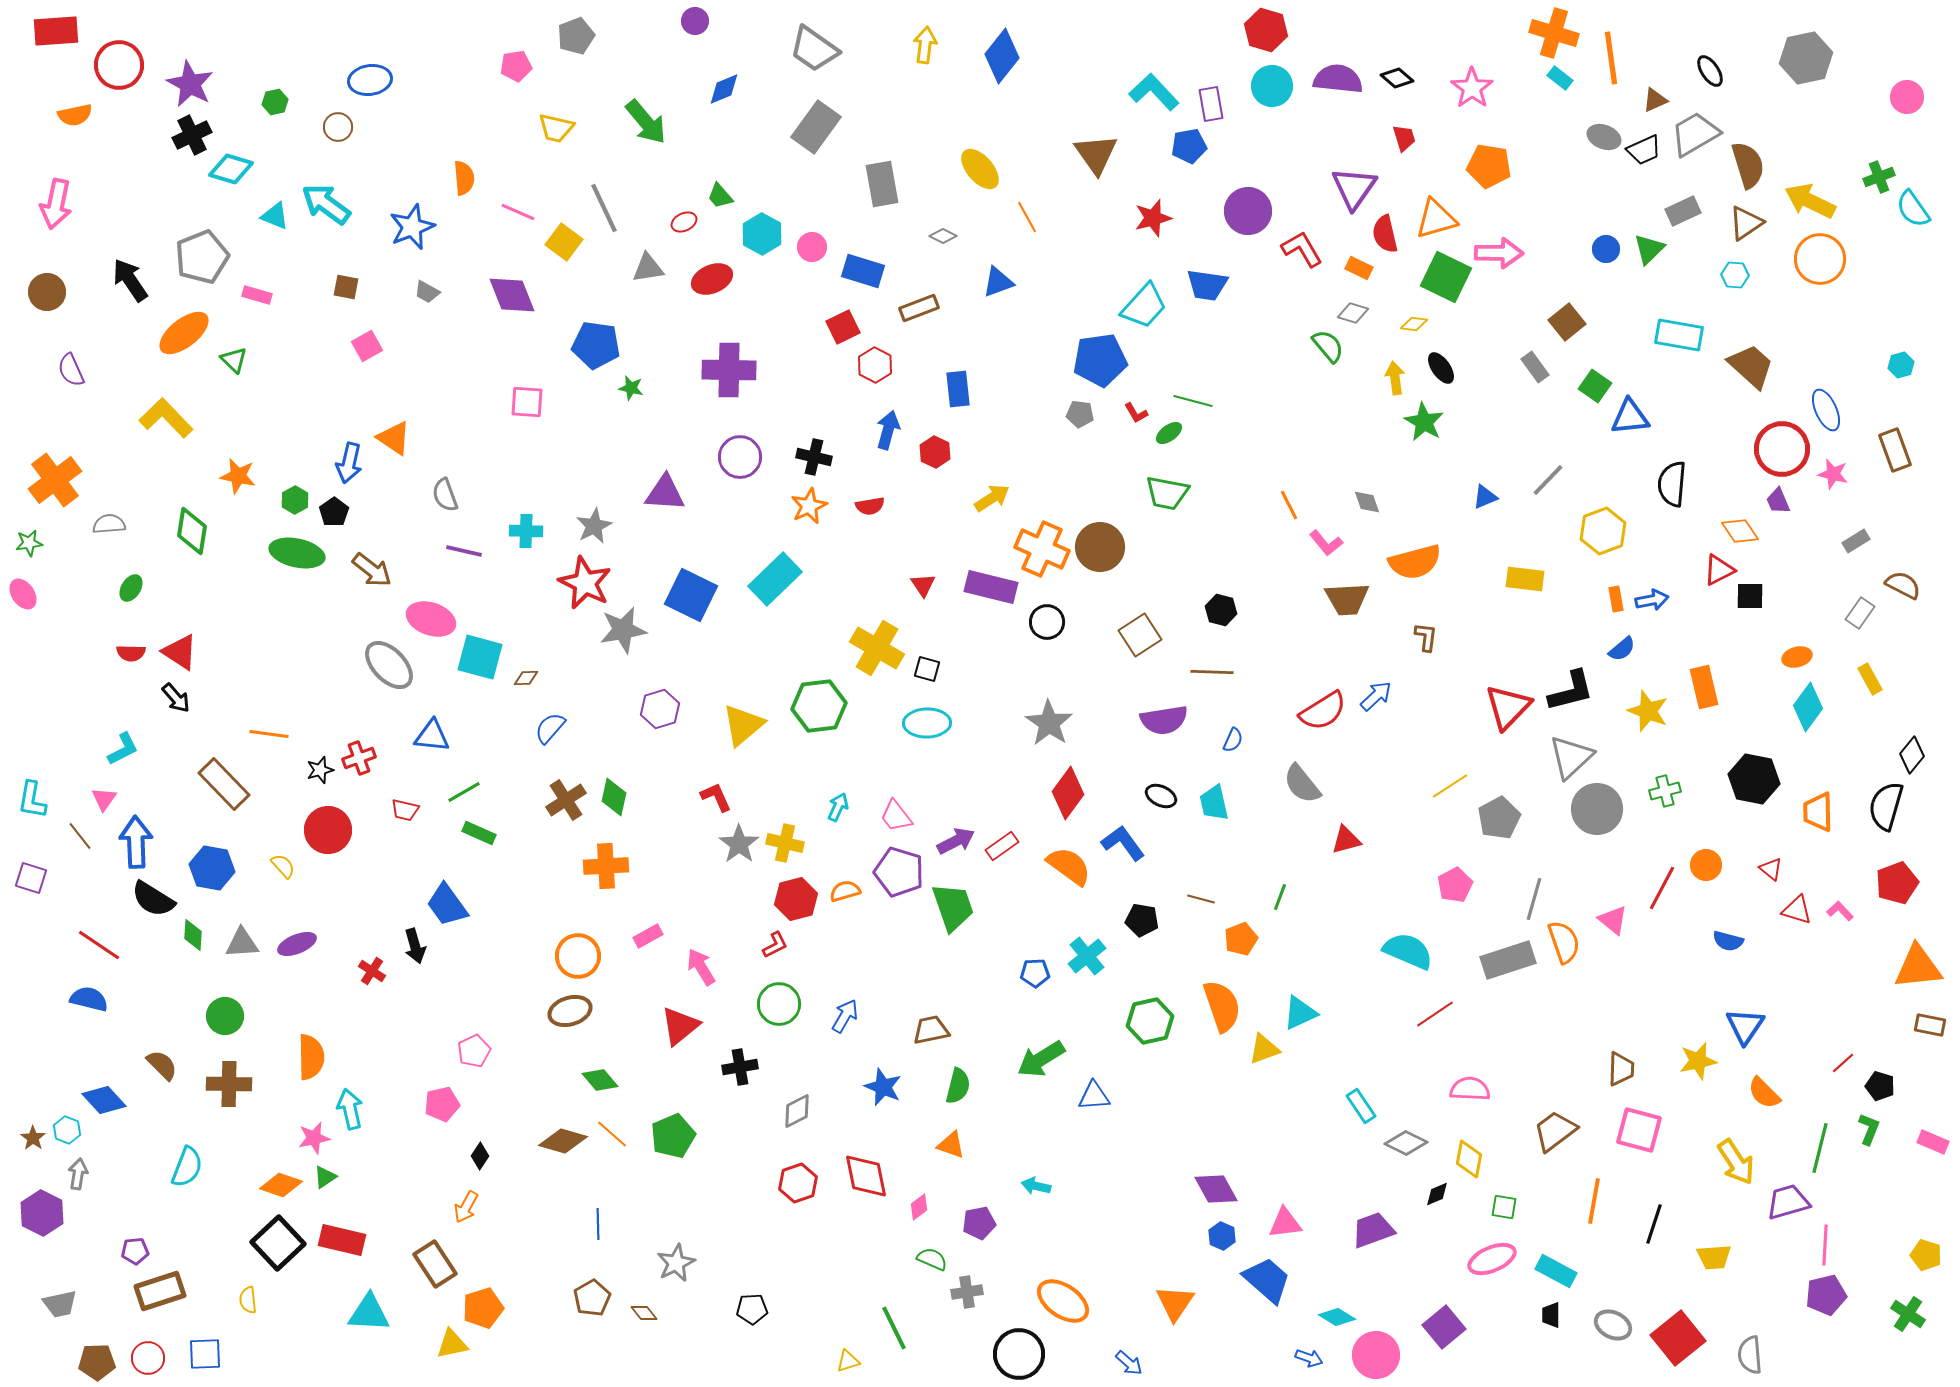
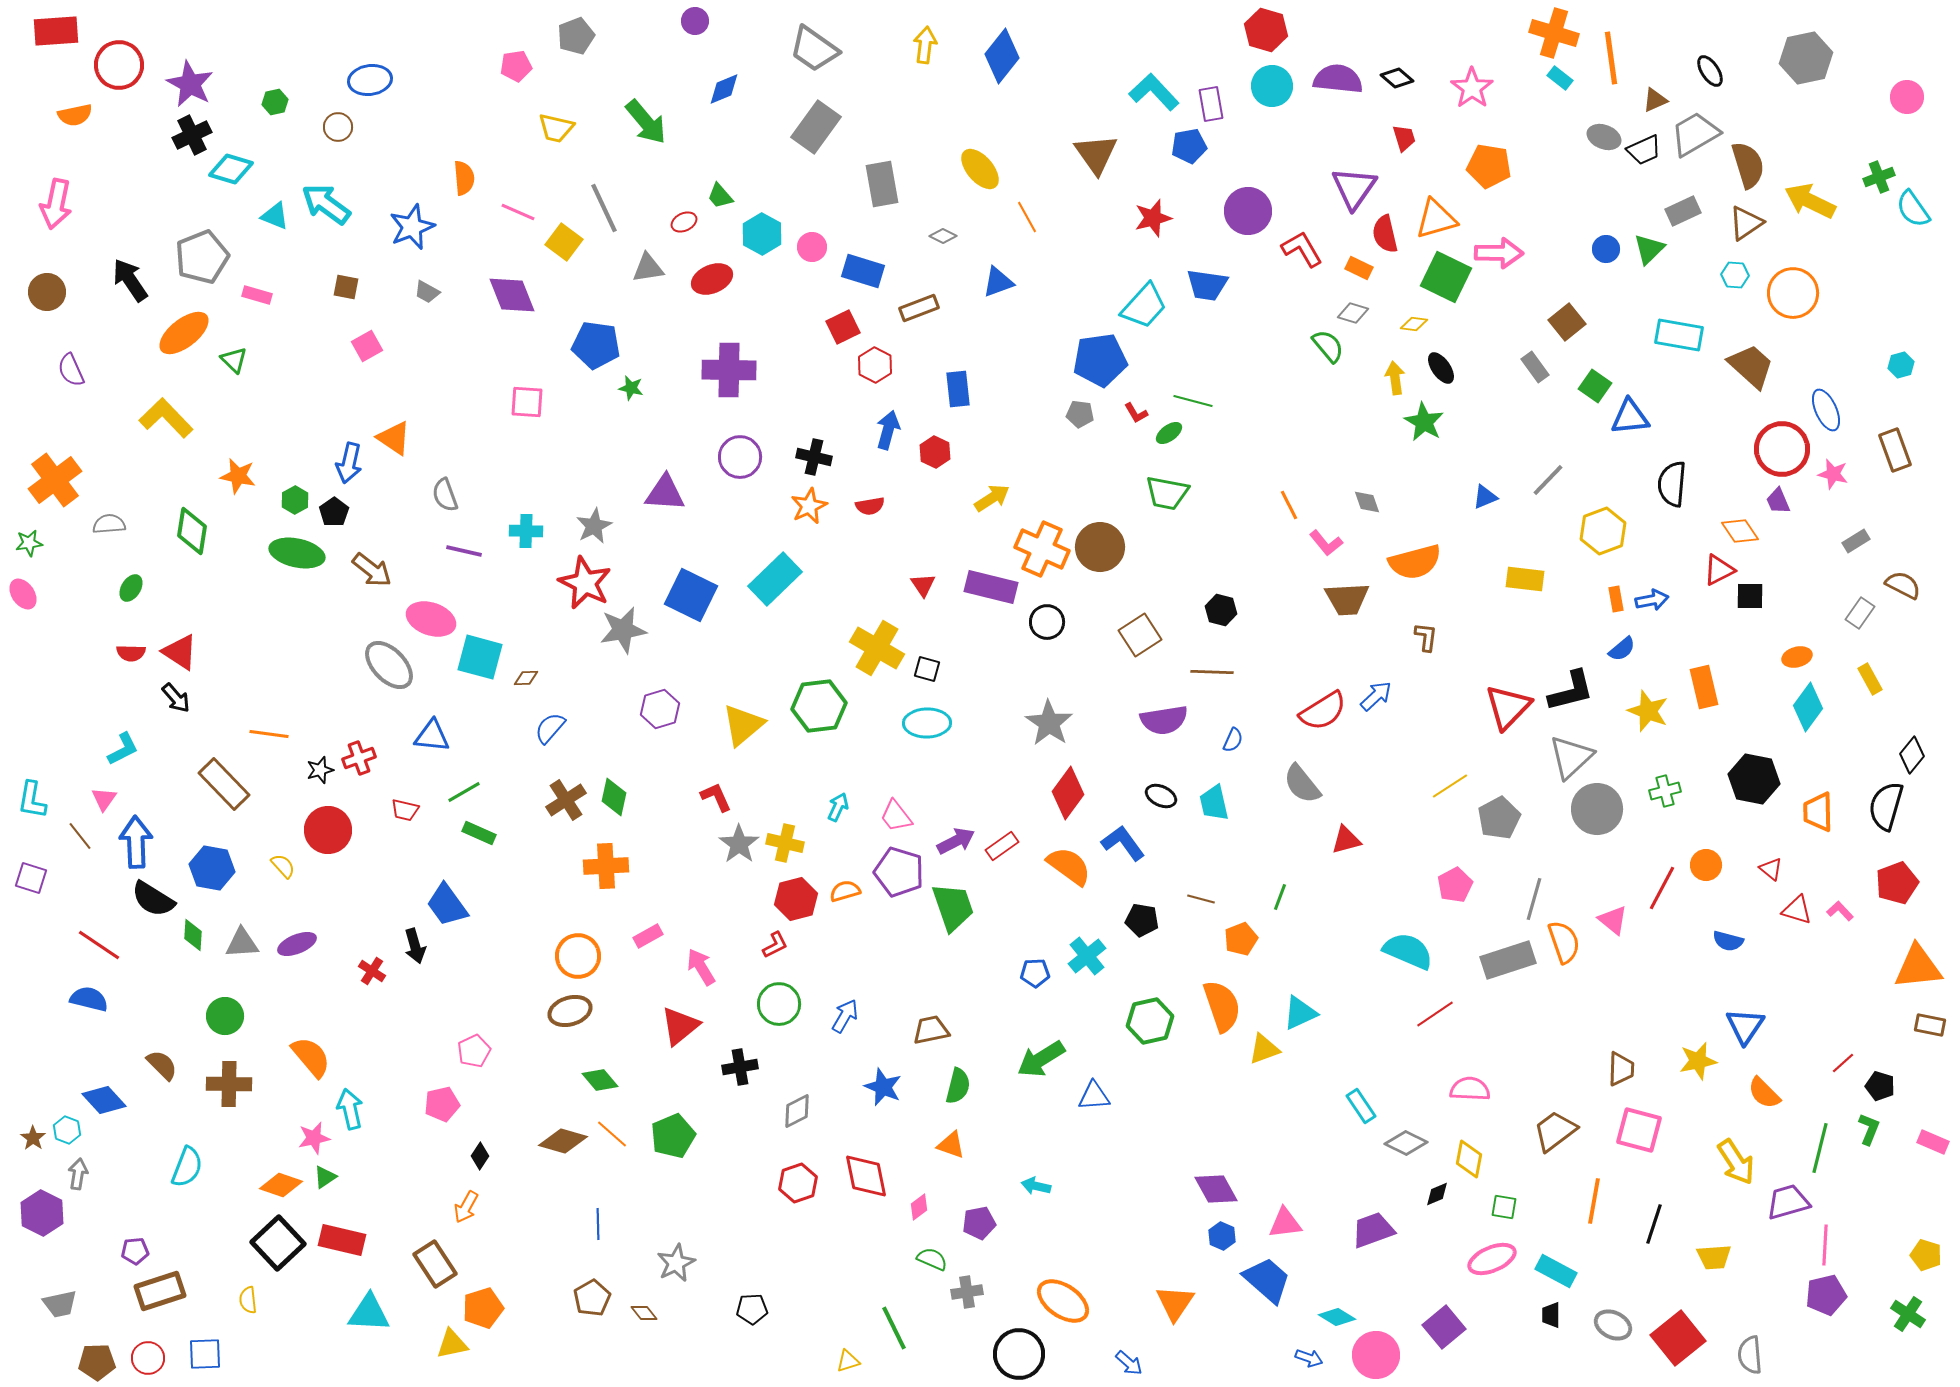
orange circle at (1820, 259): moved 27 px left, 34 px down
orange semicircle at (311, 1057): rotated 39 degrees counterclockwise
